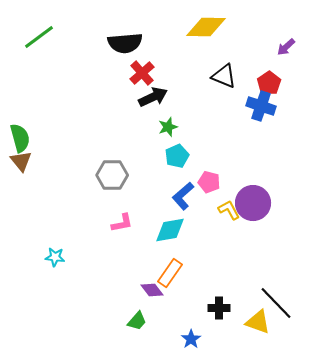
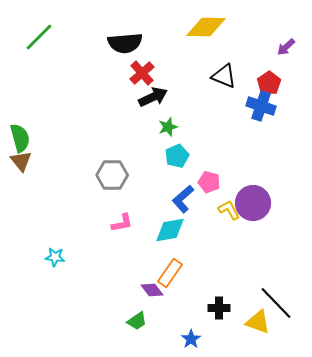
green line: rotated 8 degrees counterclockwise
blue L-shape: moved 3 px down
green trapezoid: rotated 15 degrees clockwise
